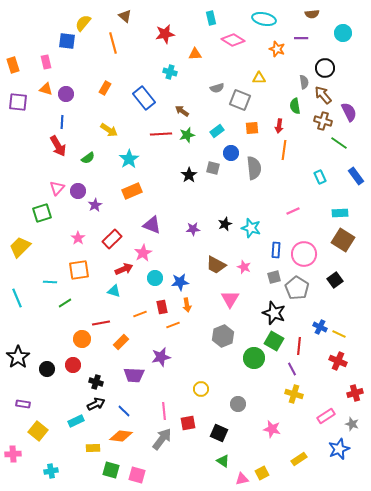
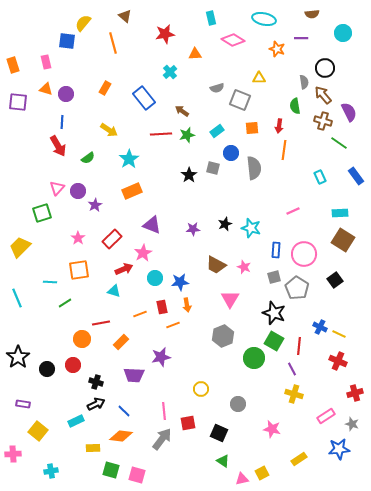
cyan cross at (170, 72): rotated 32 degrees clockwise
blue star at (339, 449): rotated 15 degrees clockwise
